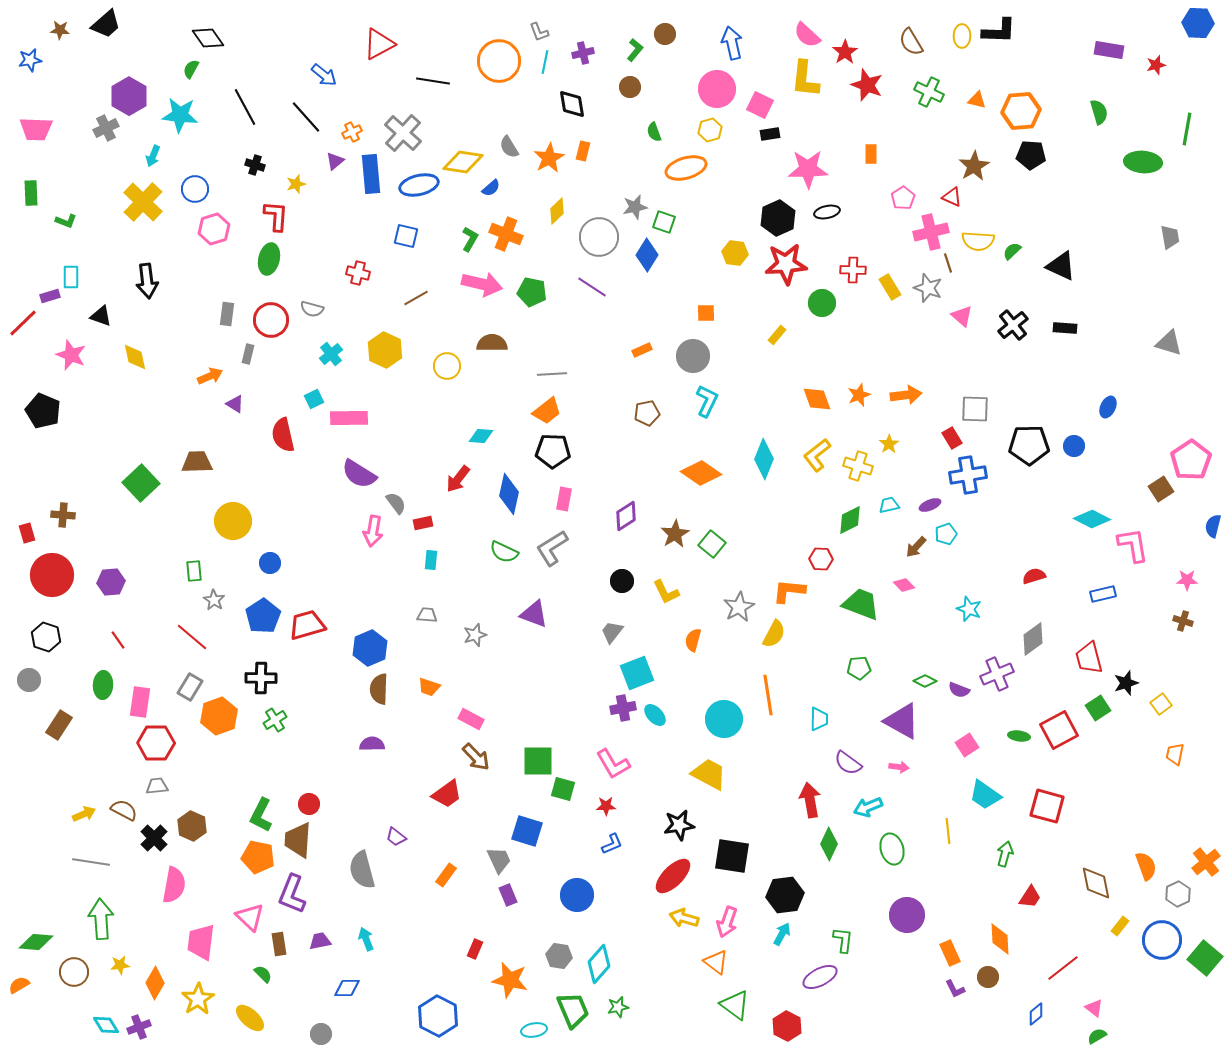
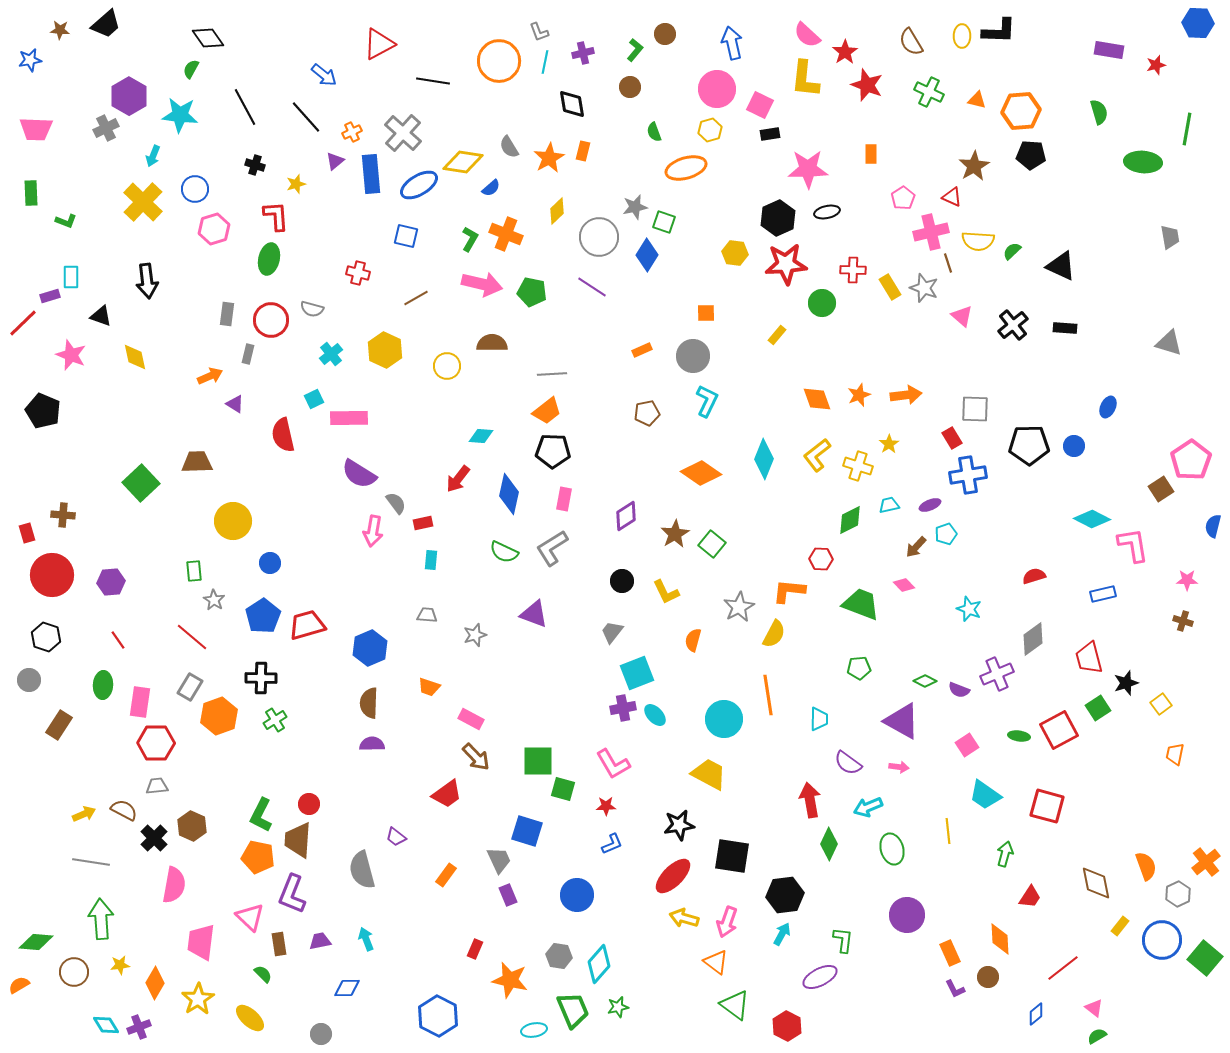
blue ellipse at (419, 185): rotated 18 degrees counterclockwise
red L-shape at (276, 216): rotated 8 degrees counterclockwise
gray star at (928, 288): moved 4 px left
brown semicircle at (379, 689): moved 10 px left, 14 px down
